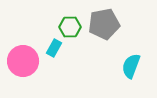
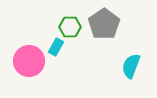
gray pentagon: rotated 24 degrees counterclockwise
cyan rectangle: moved 2 px right, 1 px up
pink circle: moved 6 px right
